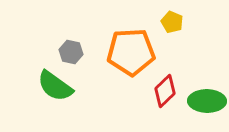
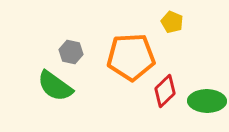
orange pentagon: moved 5 px down
